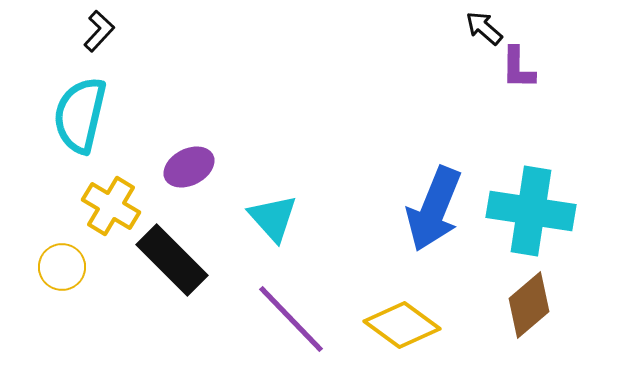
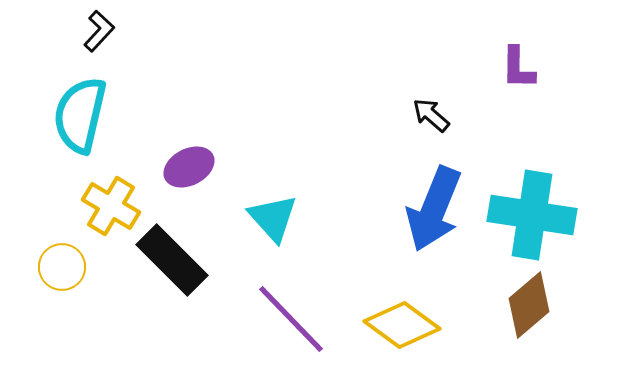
black arrow: moved 53 px left, 87 px down
cyan cross: moved 1 px right, 4 px down
